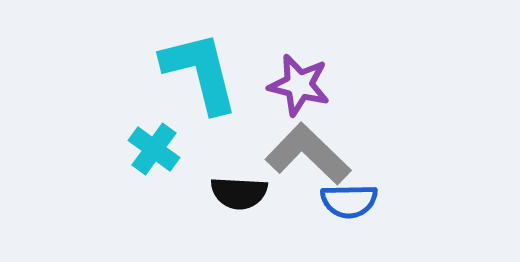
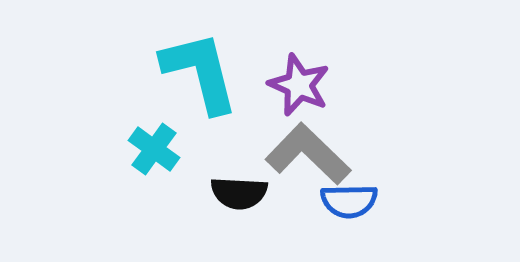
purple star: rotated 10 degrees clockwise
